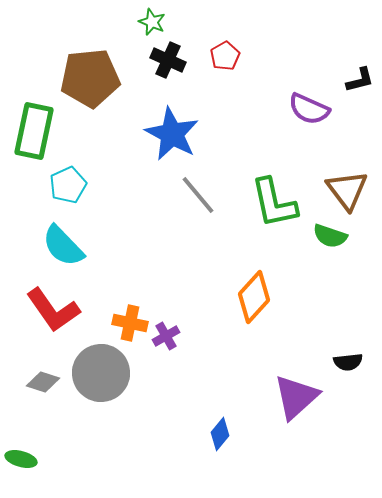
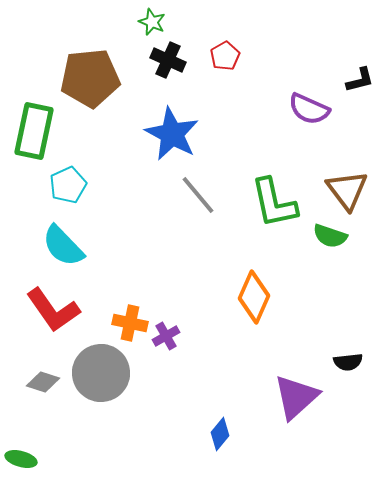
orange diamond: rotated 18 degrees counterclockwise
